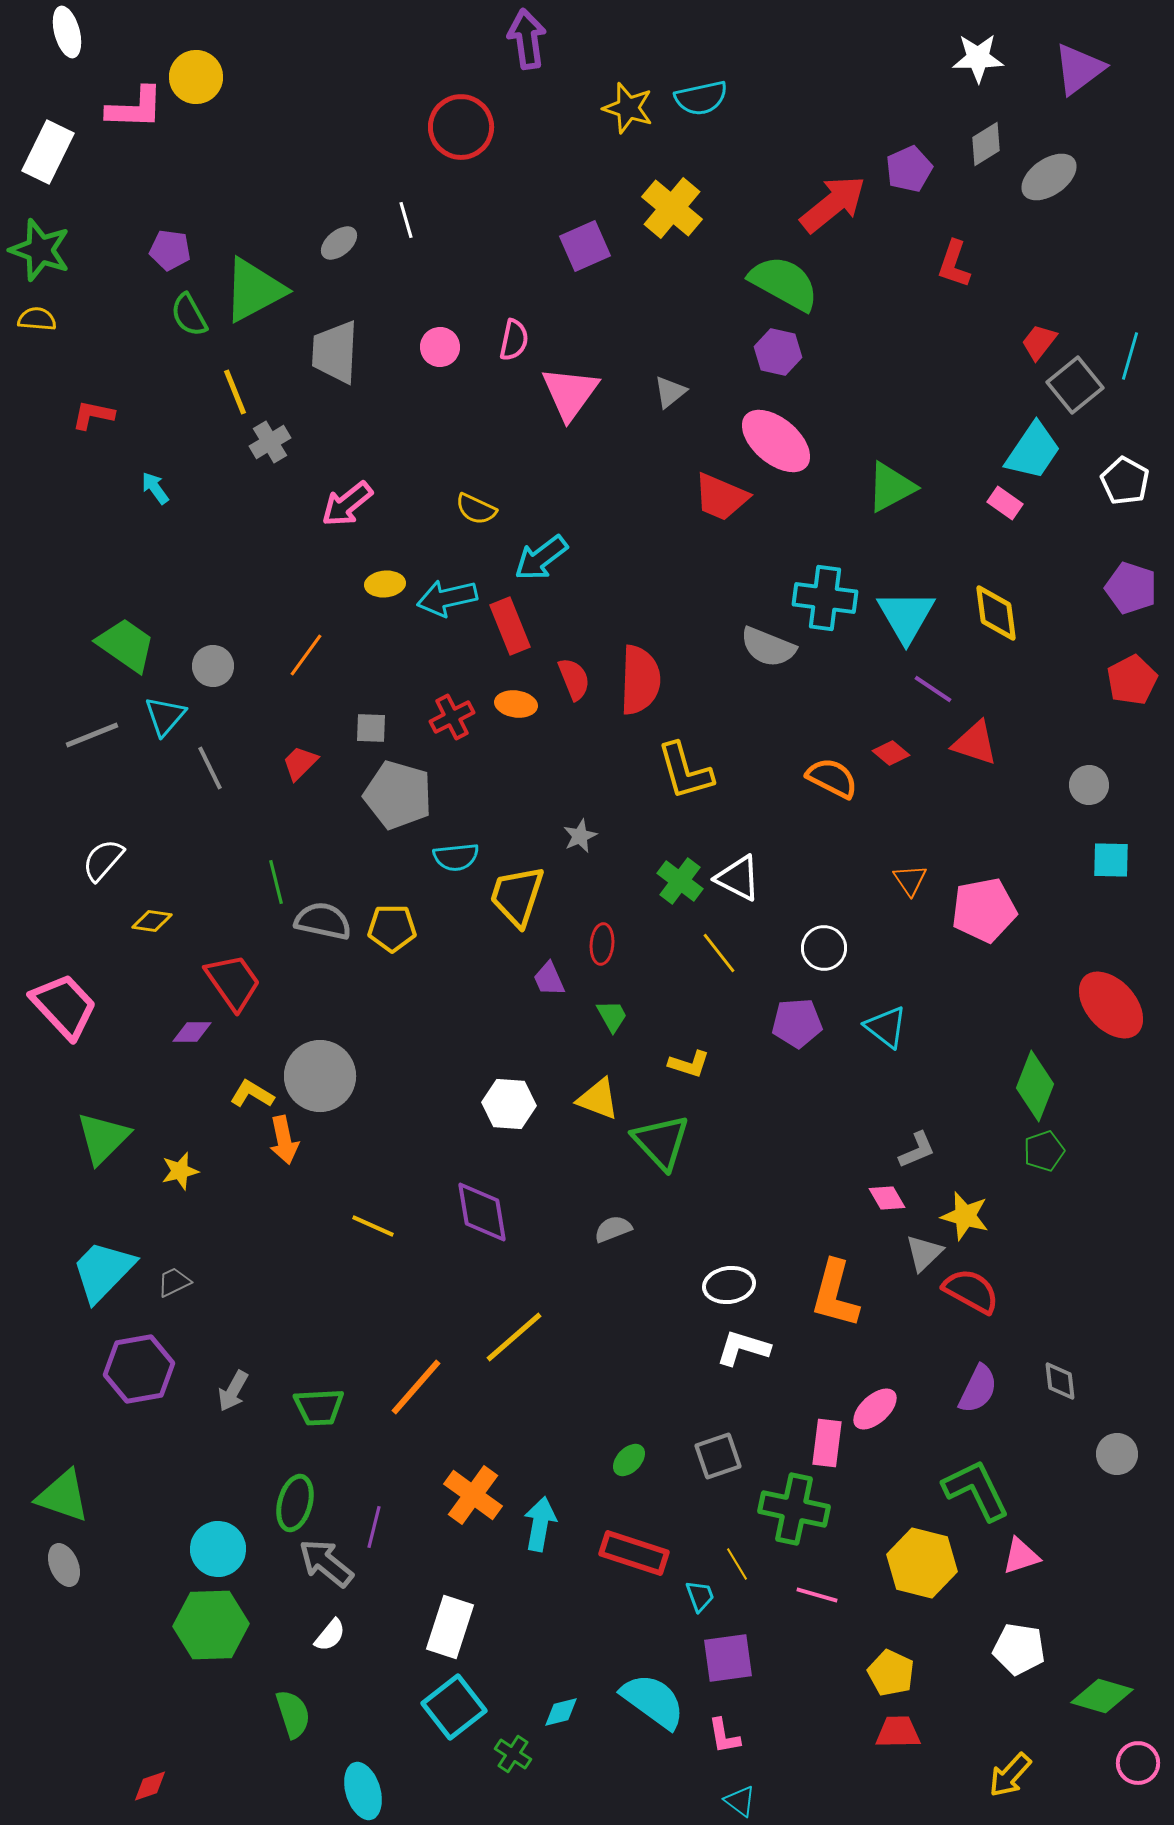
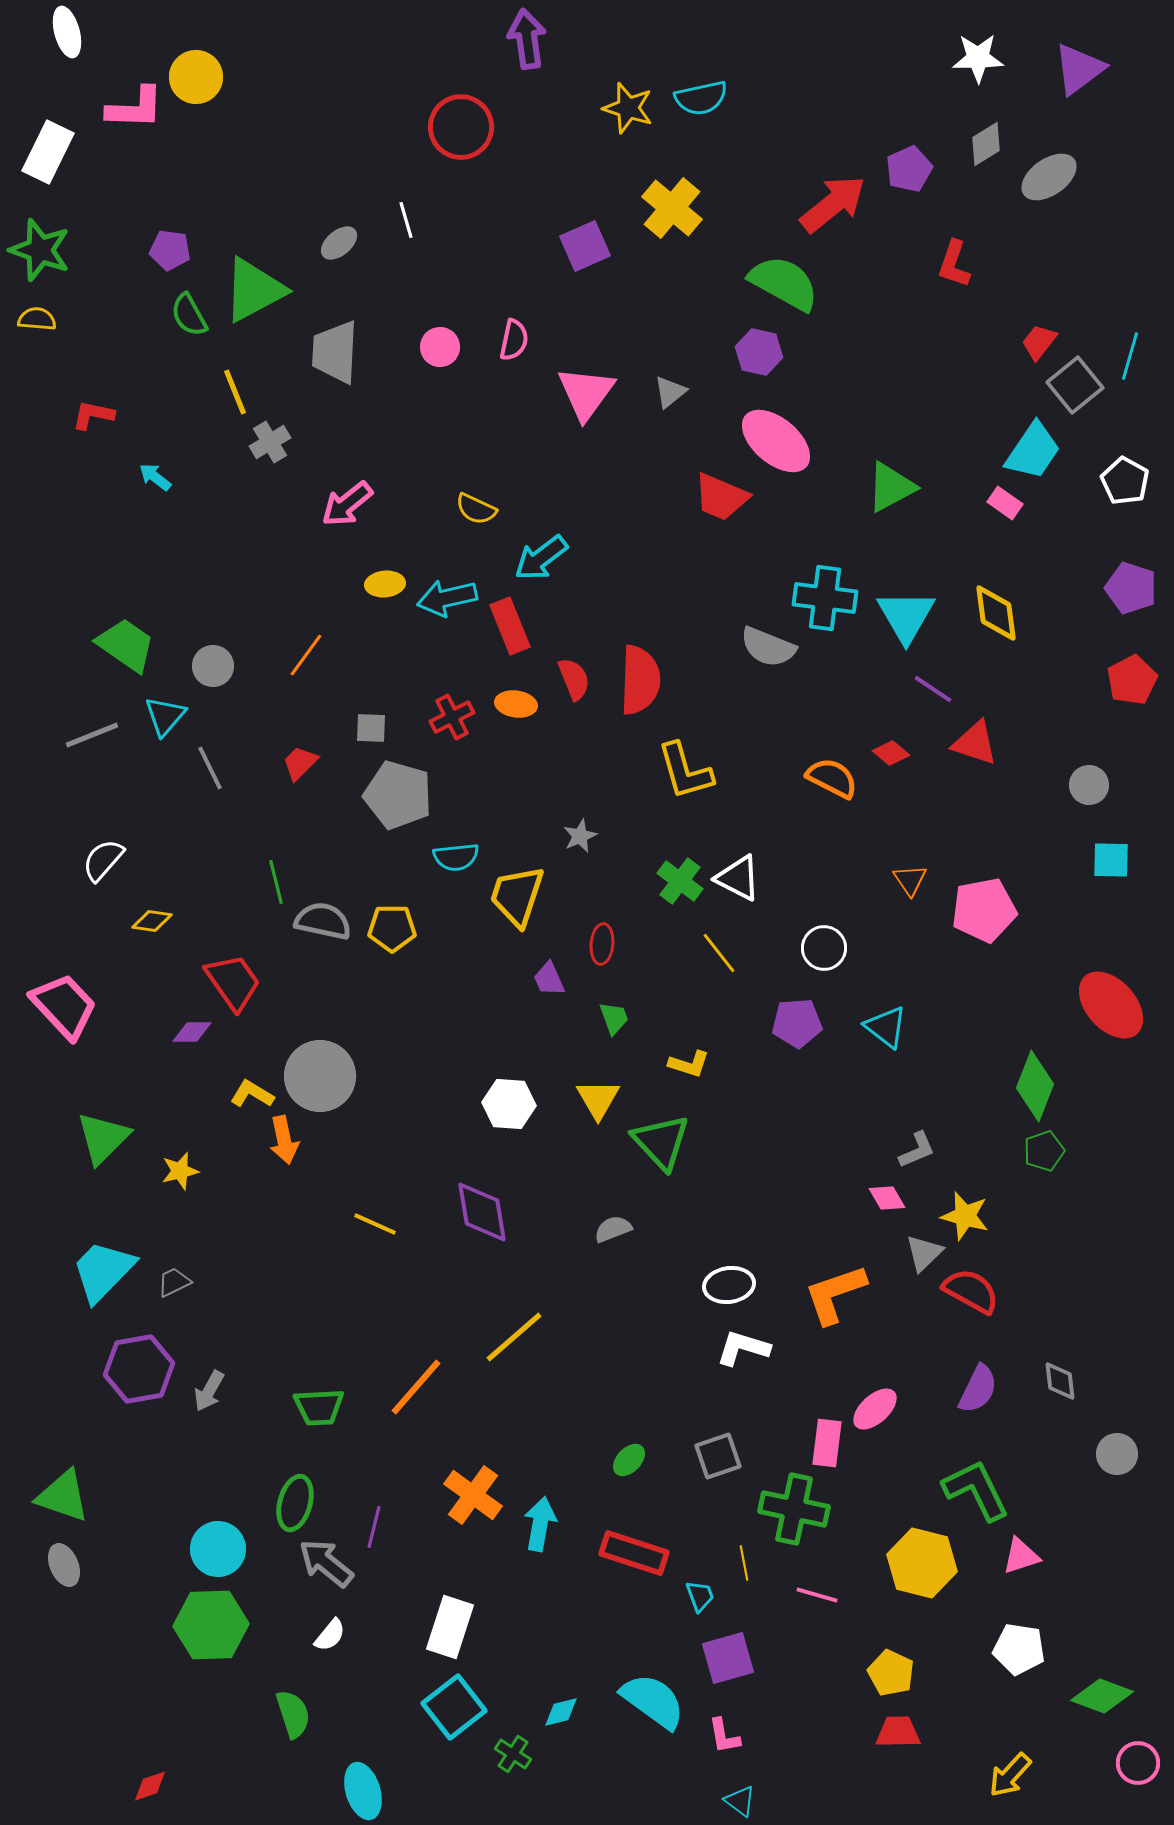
purple hexagon at (778, 352): moved 19 px left
pink triangle at (570, 393): moved 16 px right
cyan arrow at (155, 488): moved 11 px up; rotated 16 degrees counterclockwise
green trapezoid at (612, 1016): moved 2 px right, 2 px down; rotated 9 degrees clockwise
yellow triangle at (598, 1099): rotated 39 degrees clockwise
yellow line at (373, 1226): moved 2 px right, 2 px up
orange L-shape at (835, 1294): rotated 56 degrees clockwise
gray arrow at (233, 1391): moved 24 px left
yellow line at (737, 1564): moved 7 px right, 1 px up; rotated 20 degrees clockwise
purple square at (728, 1658): rotated 8 degrees counterclockwise
green diamond at (1102, 1696): rotated 4 degrees clockwise
